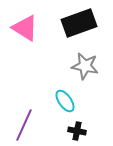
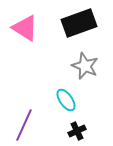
gray star: rotated 12 degrees clockwise
cyan ellipse: moved 1 px right, 1 px up
black cross: rotated 36 degrees counterclockwise
